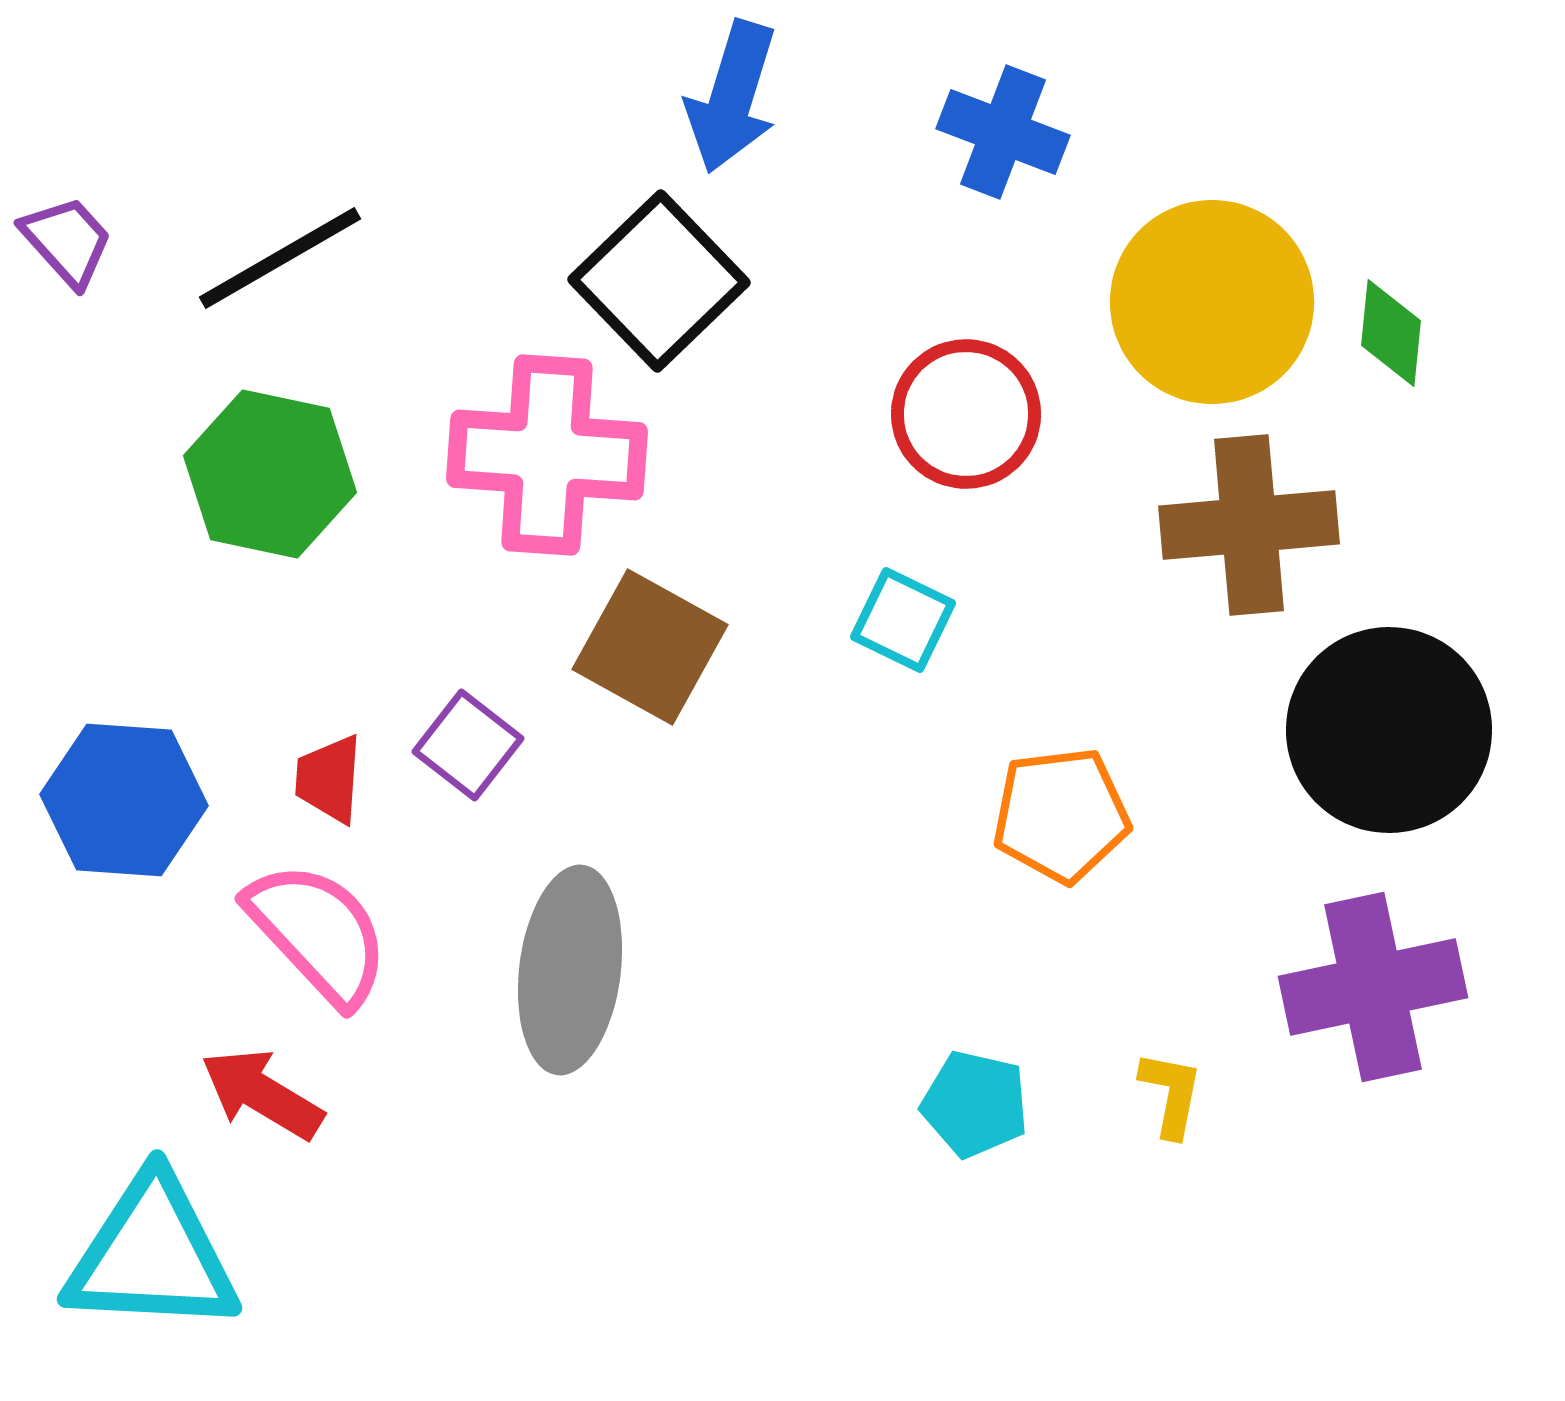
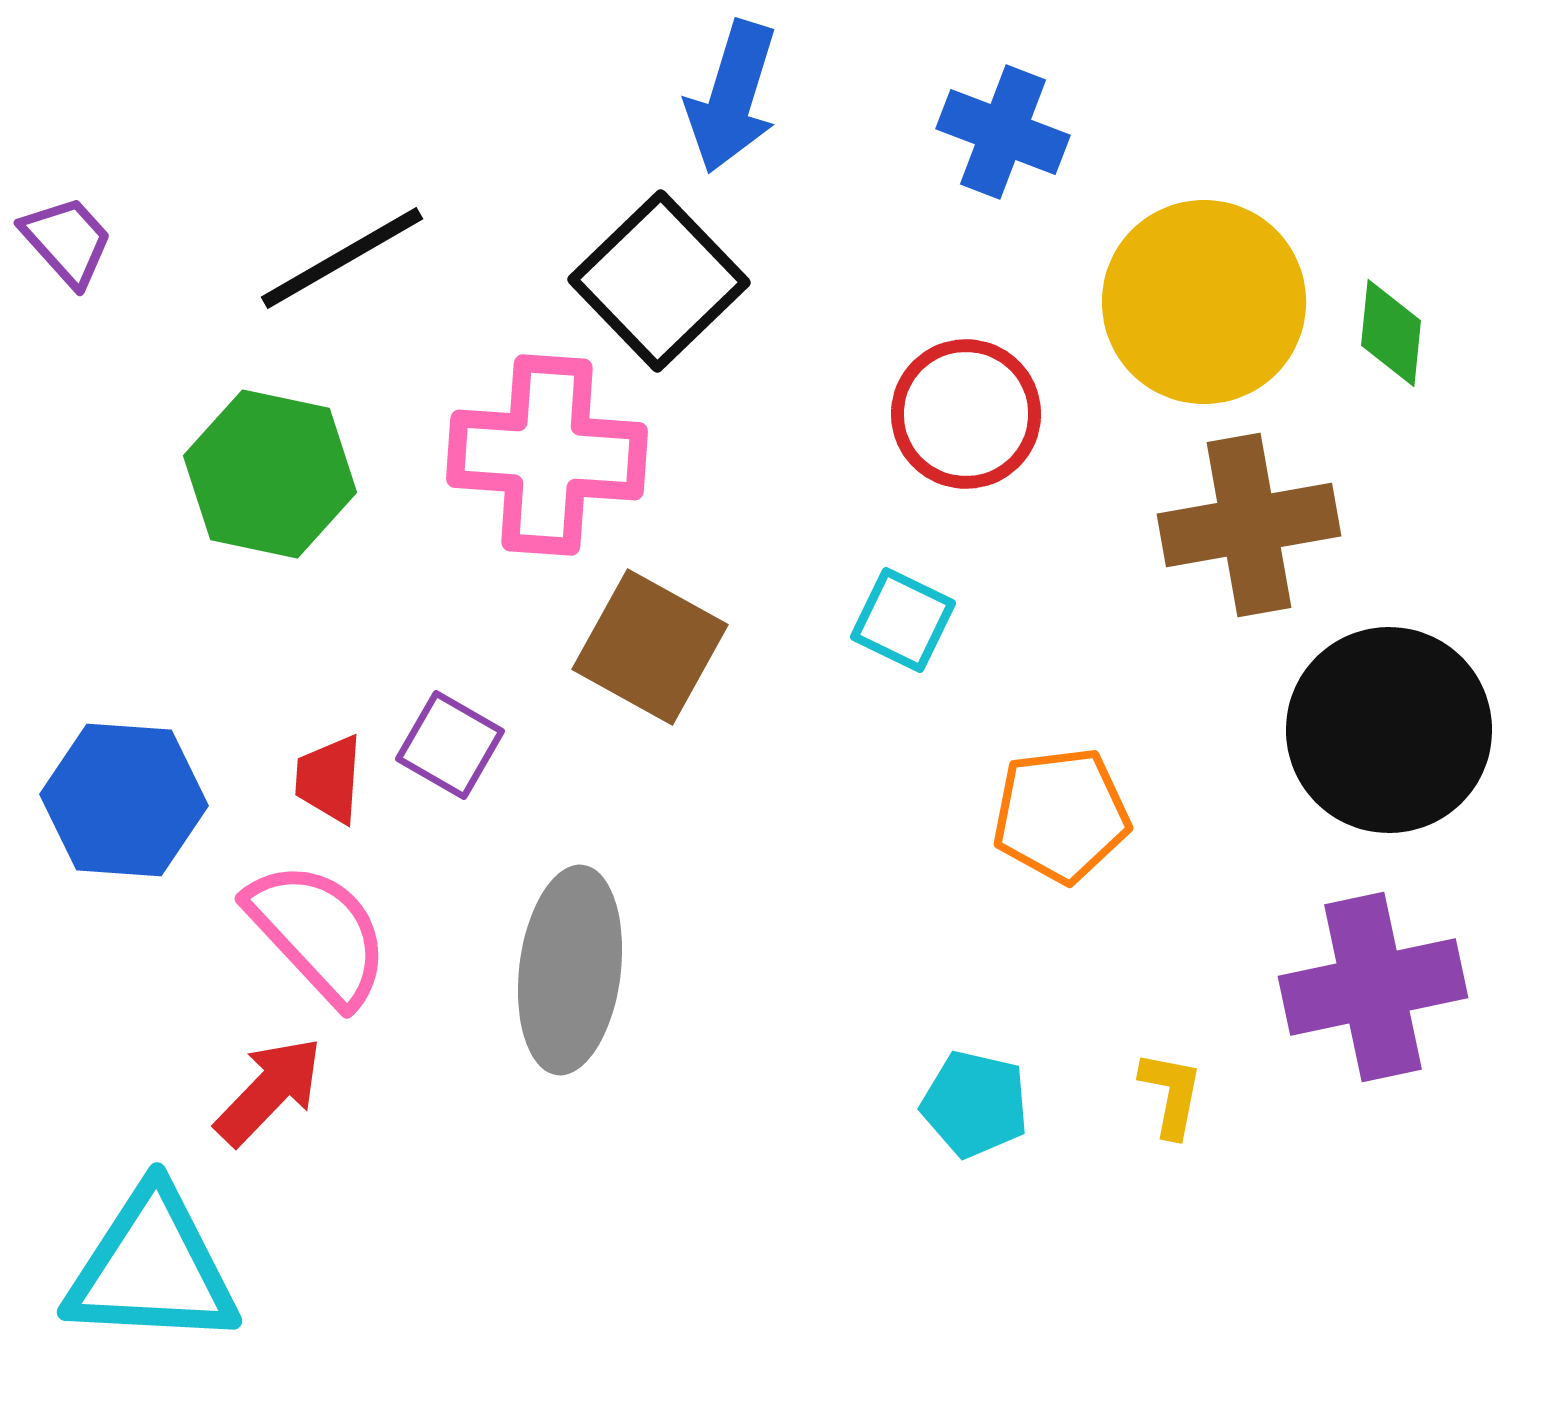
black line: moved 62 px right
yellow circle: moved 8 px left
brown cross: rotated 5 degrees counterclockwise
purple square: moved 18 px left; rotated 8 degrees counterclockwise
red arrow: moved 7 px right, 3 px up; rotated 103 degrees clockwise
cyan triangle: moved 13 px down
